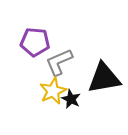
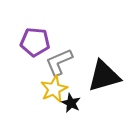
black triangle: moved 2 px up; rotated 6 degrees counterclockwise
yellow star: moved 1 px right, 2 px up
black star: moved 4 px down
